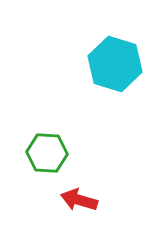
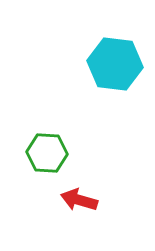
cyan hexagon: rotated 10 degrees counterclockwise
